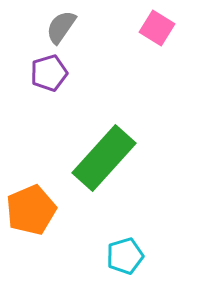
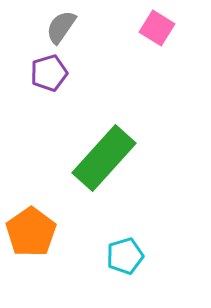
orange pentagon: moved 22 px down; rotated 12 degrees counterclockwise
